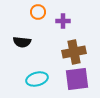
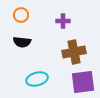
orange circle: moved 17 px left, 3 px down
purple square: moved 6 px right, 3 px down
